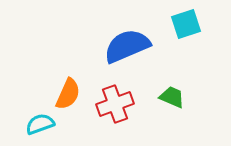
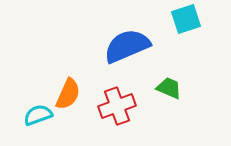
cyan square: moved 5 px up
green trapezoid: moved 3 px left, 9 px up
red cross: moved 2 px right, 2 px down
cyan semicircle: moved 2 px left, 9 px up
